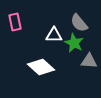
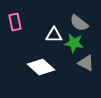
gray semicircle: rotated 12 degrees counterclockwise
green star: rotated 18 degrees counterclockwise
gray triangle: moved 3 px left, 2 px down; rotated 24 degrees clockwise
